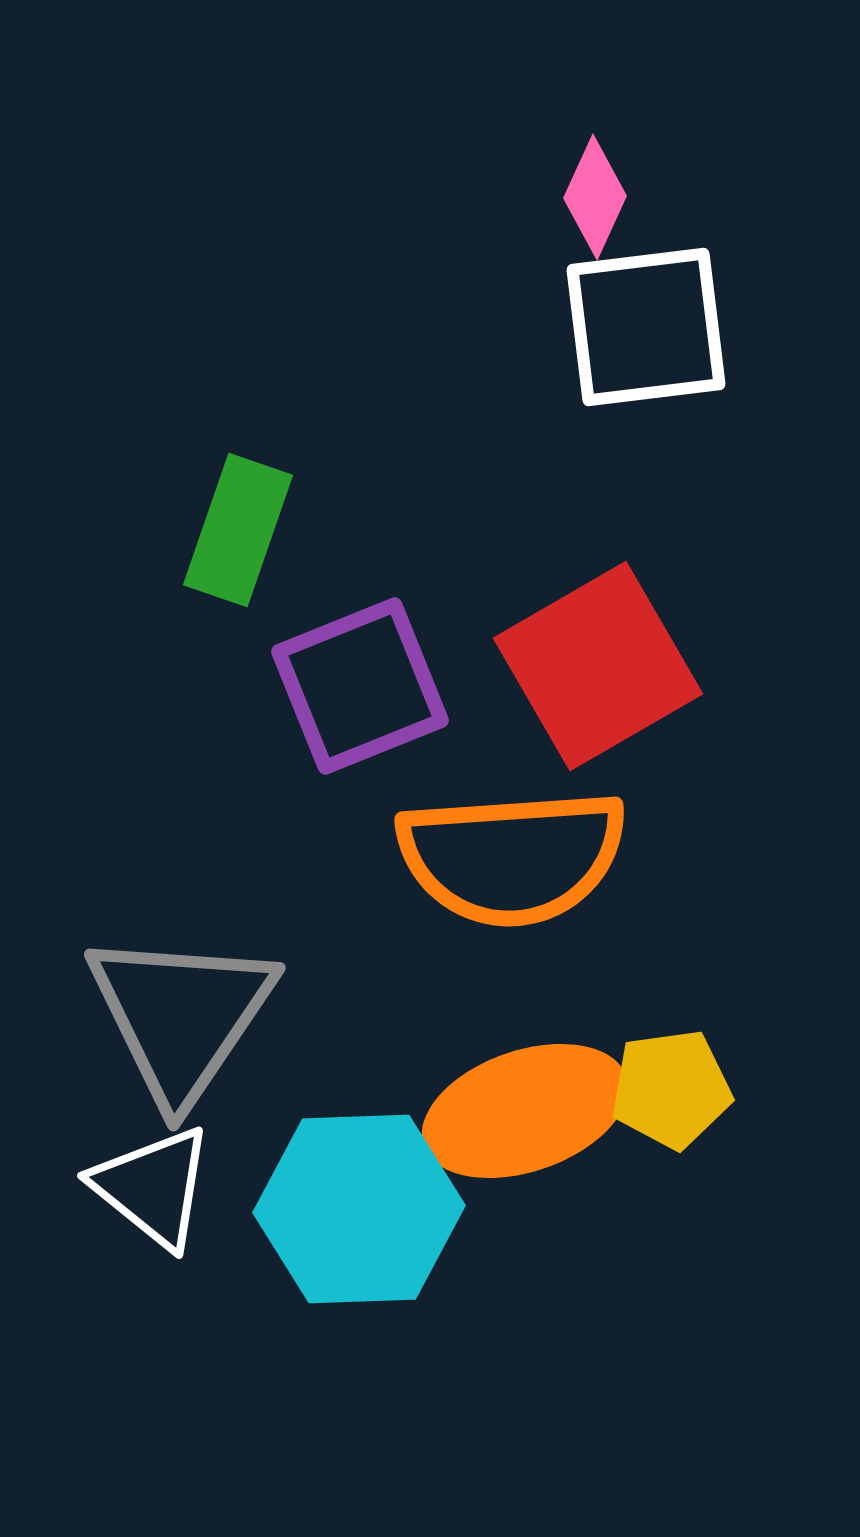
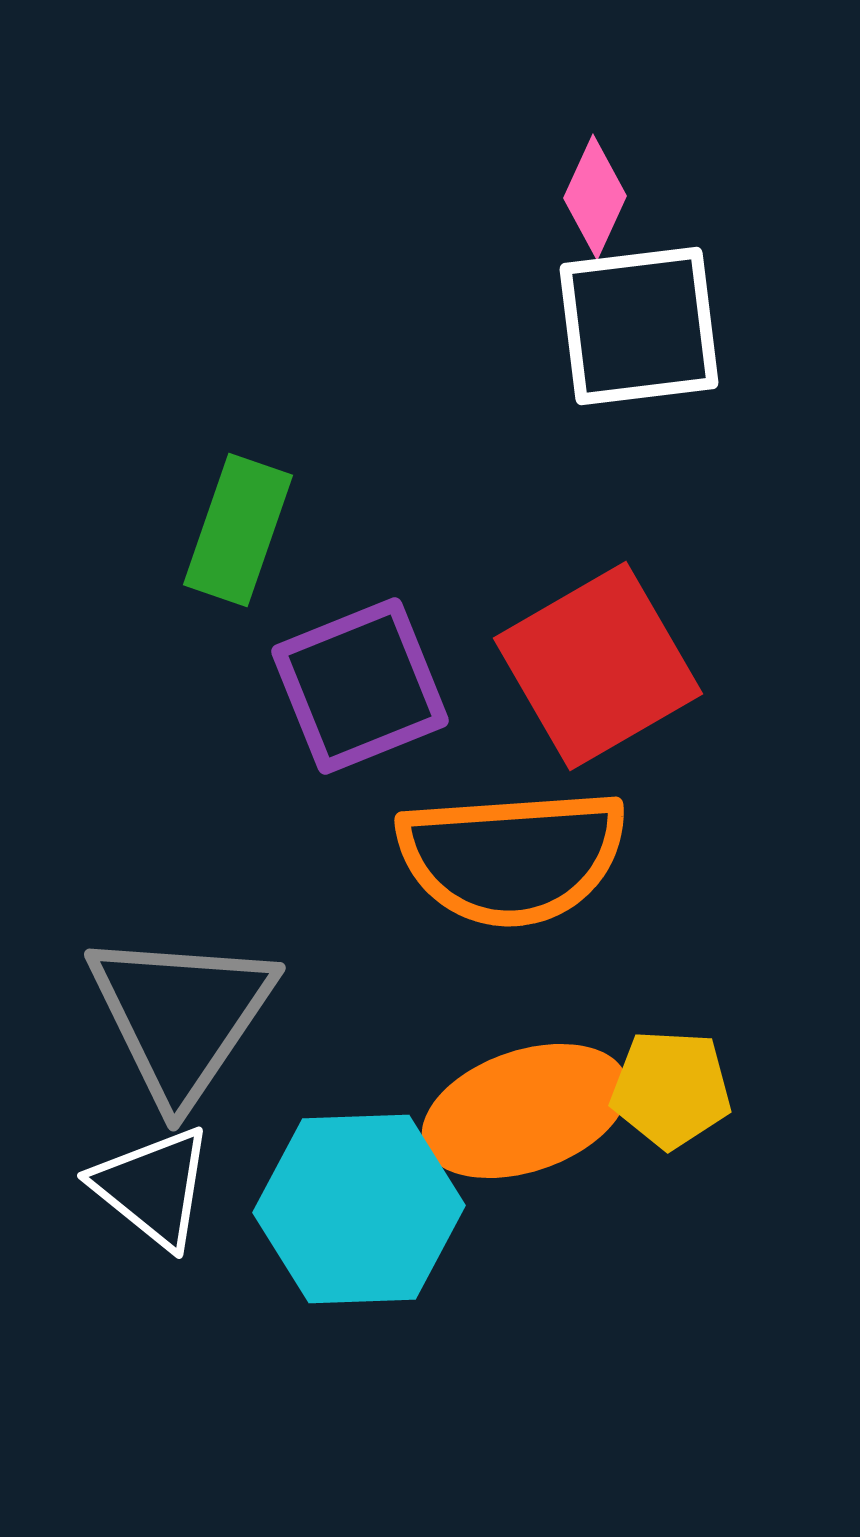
white square: moved 7 px left, 1 px up
yellow pentagon: rotated 11 degrees clockwise
